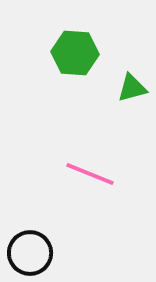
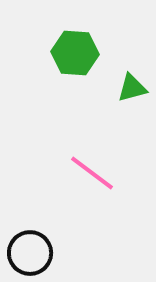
pink line: moved 2 px right, 1 px up; rotated 15 degrees clockwise
